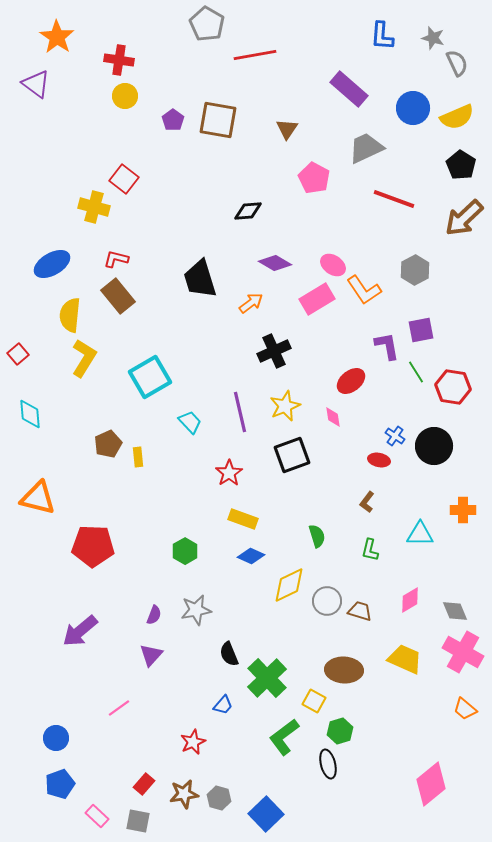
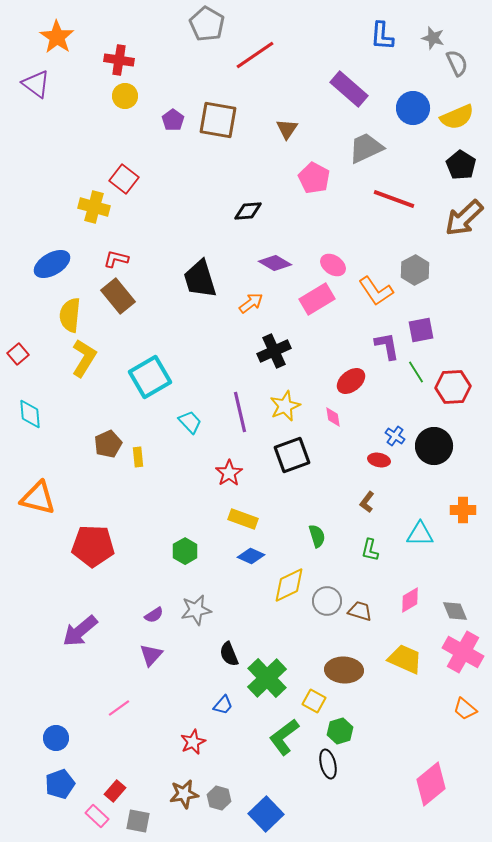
red line at (255, 55): rotated 24 degrees counterclockwise
orange L-shape at (364, 290): moved 12 px right, 1 px down
red hexagon at (453, 387): rotated 12 degrees counterclockwise
purple semicircle at (154, 615): rotated 36 degrees clockwise
red rectangle at (144, 784): moved 29 px left, 7 px down
